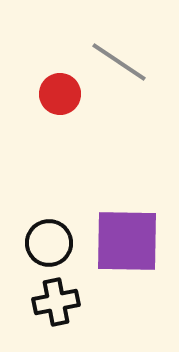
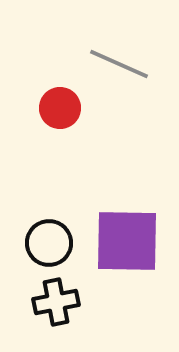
gray line: moved 2 px down; rotated 10 degrees counterclockwise
red circle: moved 14 px down
